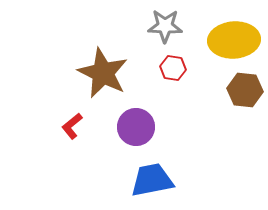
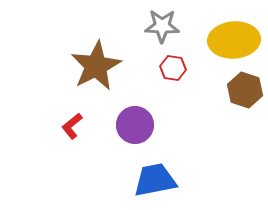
gray star: moved 3 px left
brown star: moved 7 px left, 7 px up; rotated 18 degrees clockwise
brown hexagon: rotated 12 degrees clockwise
purple circle: moved 1 px left, 2 px up
blue trapezoid: moved 3 px right
